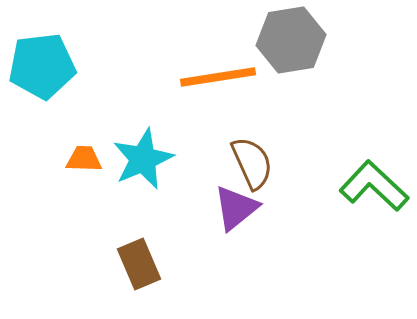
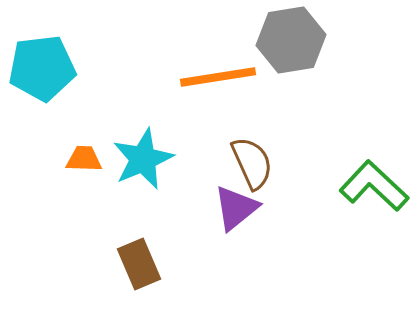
cyan pentagon: moved 2 px down
